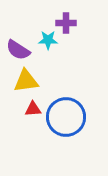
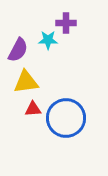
purple semicircle: rotated 95 degrees counterclockwise
yellow triangle: moved 1 px down
blue circle: moved 1 px down
